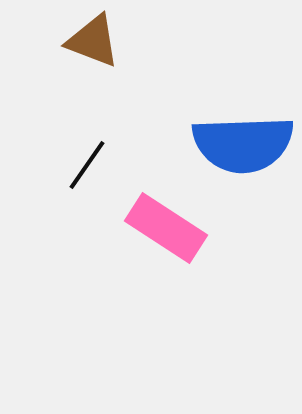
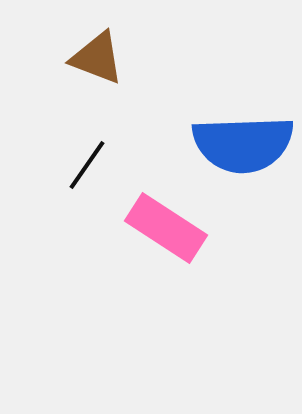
brown triangle: moved 4 px right, 17 px down
